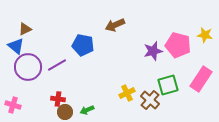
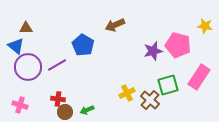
brown triangle: moved 1 px right, 1 px up; rotated 24 degrees clockwise
yellow star: moved 9 px up
blue pentagon: rotated 20 degrees clockwise
pink rectangle: moved 2 px left, 2 px up
pink cross: moved 7 px right
